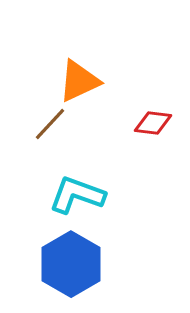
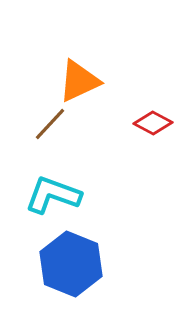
red diamond: rotated 21 degrees clockwise
cyan L-shape: moved 24 px left
blue hexagon: rotated 8 degrees counterclockwise
